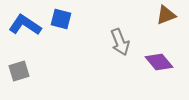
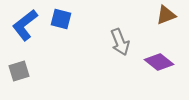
blue L-shape: rotated 72 degrees counterclockwise
purple diamond: rotated 12 degrees counterclockwise
